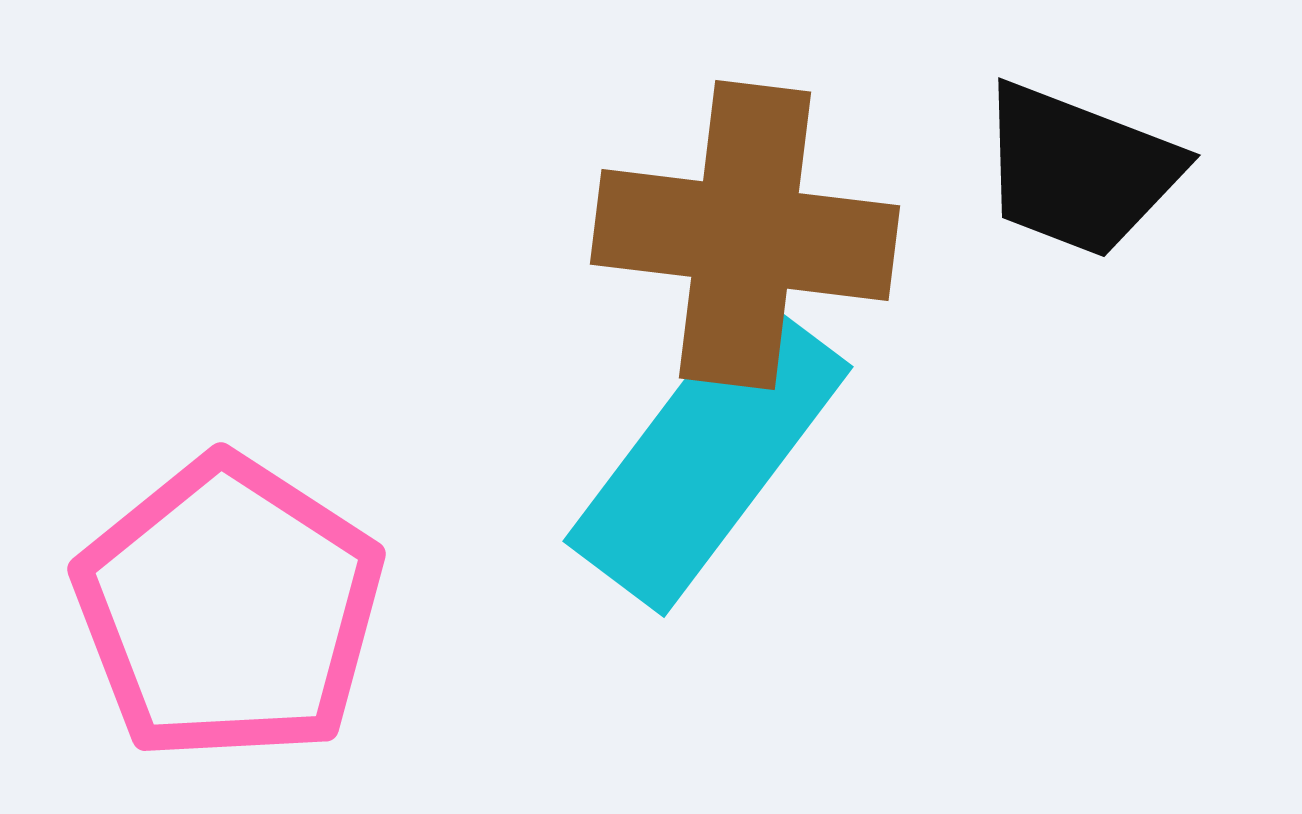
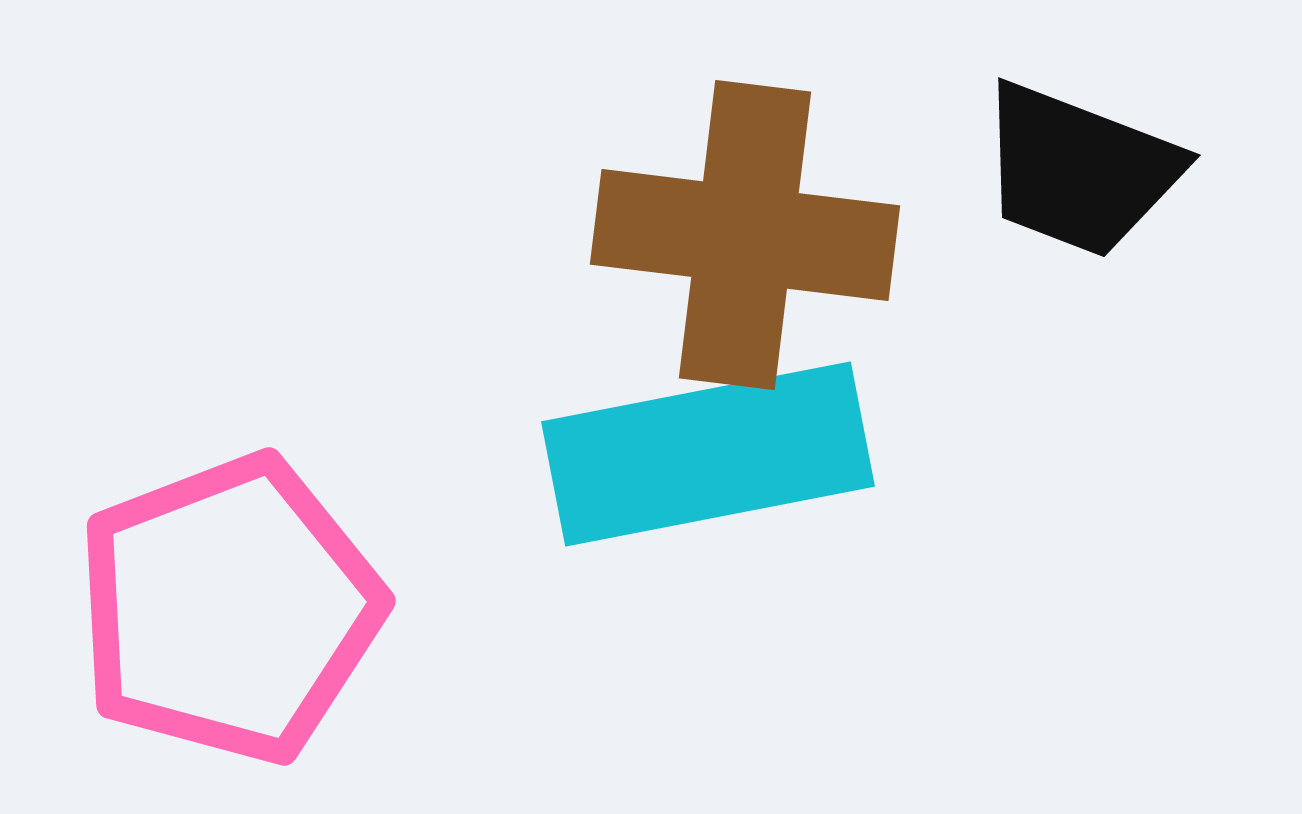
cyan rectangle: rotated 42 degrees clockwise
pink pentagon: rotated 18 degrees clockwise
